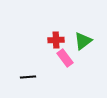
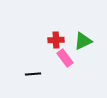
green triangle: rotated 12 degrees clockwise
black line: moved 5 px right, 3 px up
